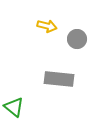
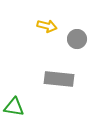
green triangle: rotated 30 degrees counterclockwise
